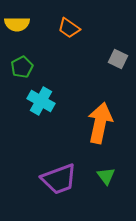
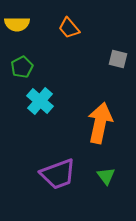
orange trapezoid: rotated 15 degrees clockwise
gray square: rotated 12 degrees counterclockwise
cyan cross: moved 1 px left; rotated 12 degrees clockwise
purple trapezoid: moved 1 px left, 5 px up
